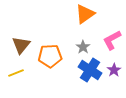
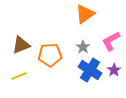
pink L-shape: moved 1 px left, 1 px down
brown triangle: rotated 30 degrees clockwise
orange pentagon: moved 1 px up
yellow line: moved 3 px right, 3 px down
